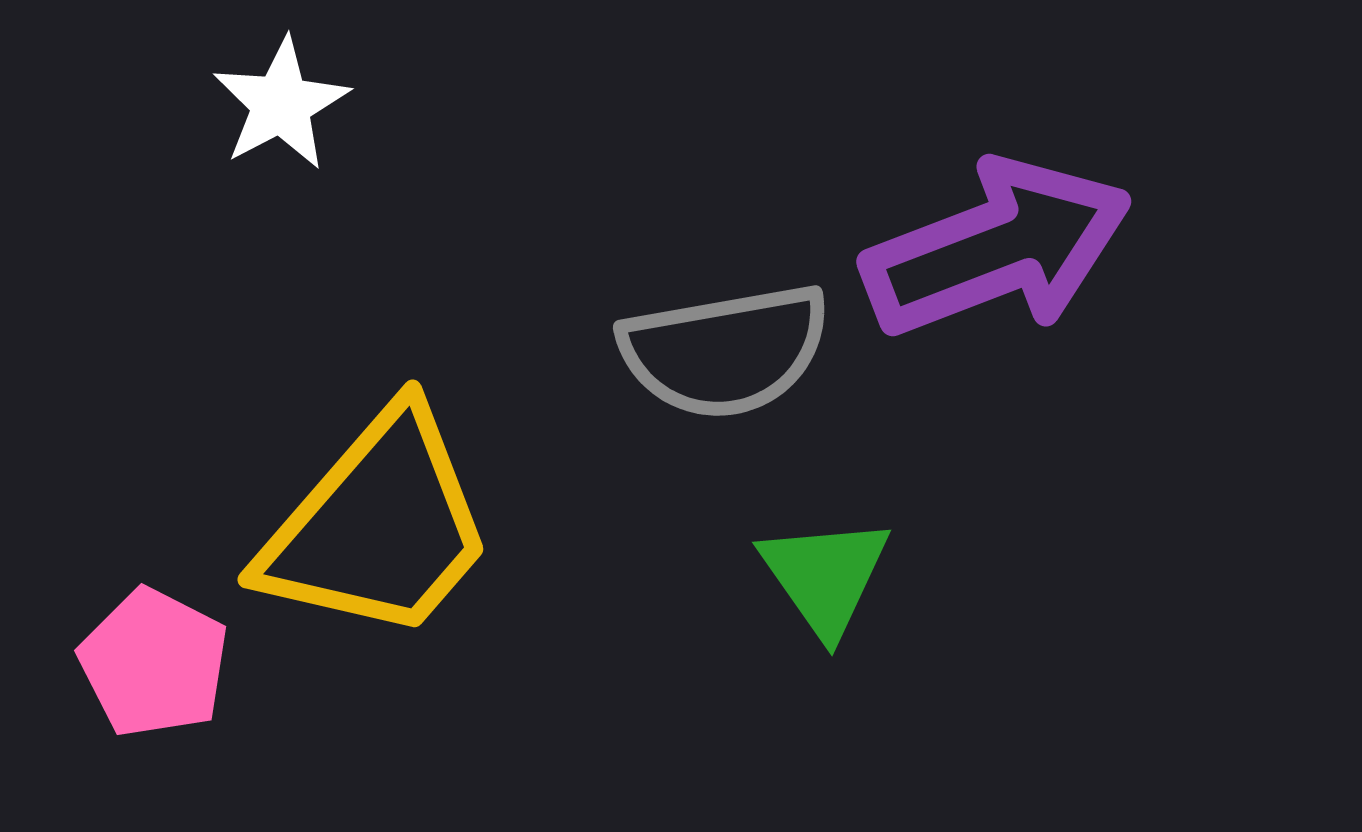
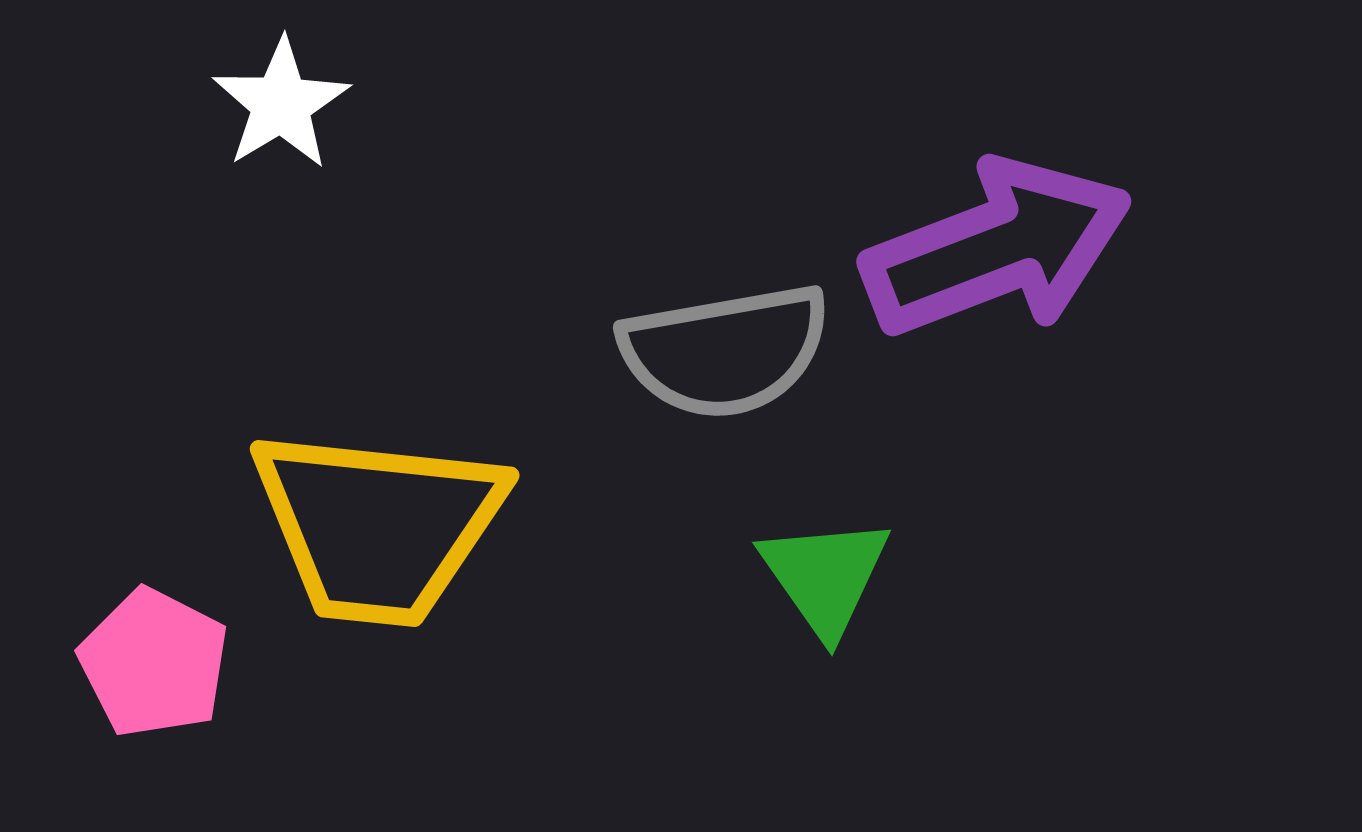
white star: rotated 3 degrees counterclockwise
yellow trapezoid: rotated 55 degrees clockwise
